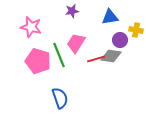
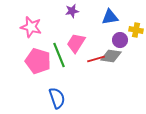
blue semicircle: moved 3 px left
